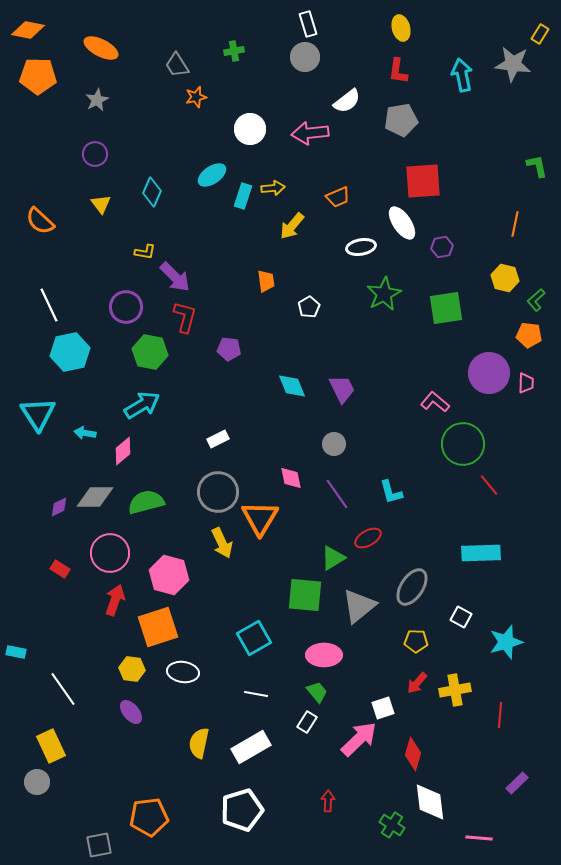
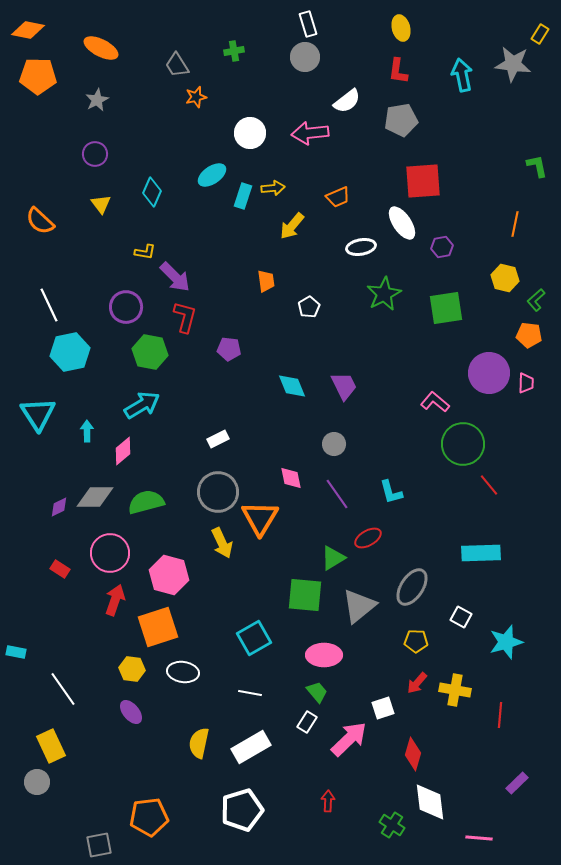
white circle at (250, 129): moved 4 px down
purple trapezoid at (342, 389): moved 2 px right, 3 px up
cyan arrow at (85, 433): moved 2 px right, 2 px up; rotated 80 degrees clockwise
yellow cross at (455, 690): rotated 20 degrees clockwise
white line at (256, 694): moved 6 px left, 1 px up
pink arrow at (359, 739): moved 10 px left
